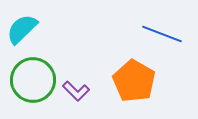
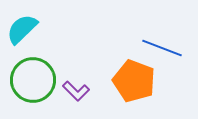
blue line: moved 14 px down
orange pentagon: rotated 9 degrees counterclockwise
